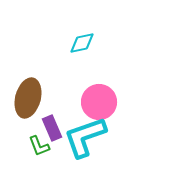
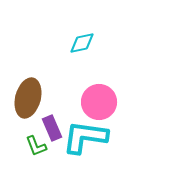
cyan L-shape: rotated 27 degrees clockwise
green L-shape: moved 3 px left
